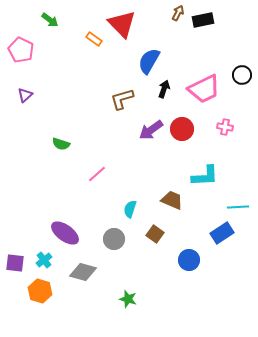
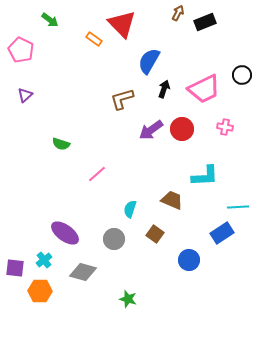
black rectangle: moved 2 px right, 2 px down; rotated 10 degrees counterclockwise
purple square: moved 5 px down
orange hexagon: rotated 15 degrees counterclockwise
